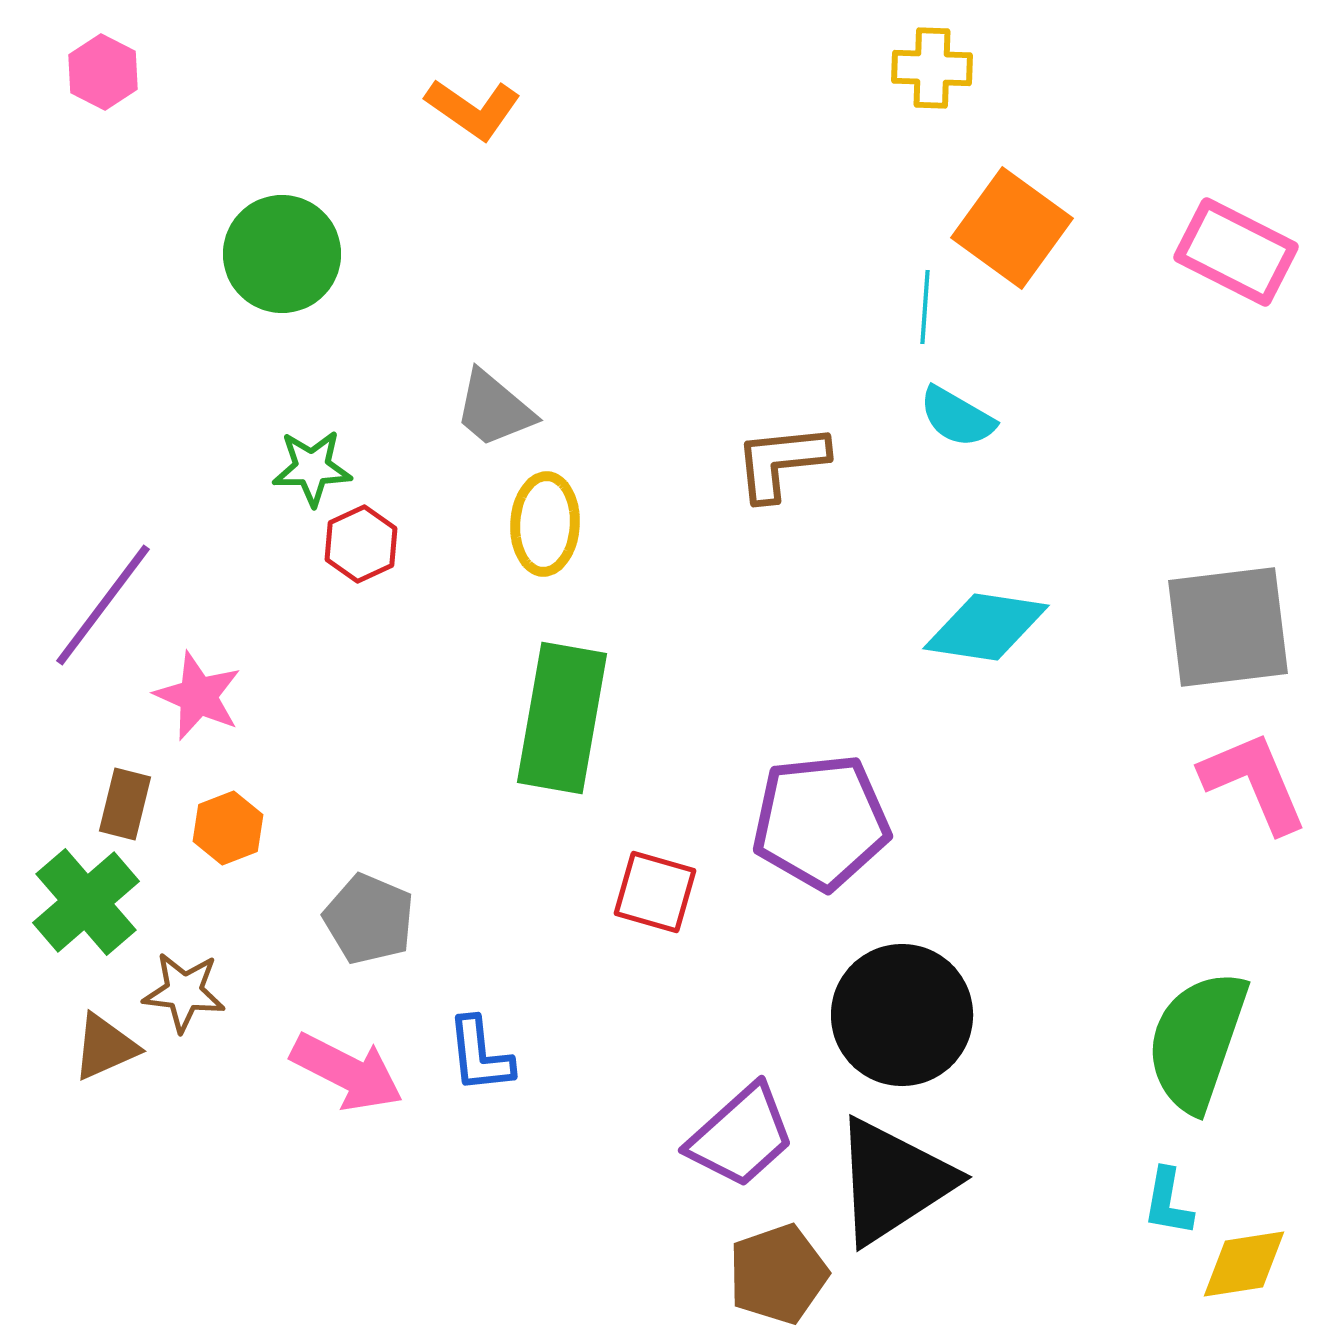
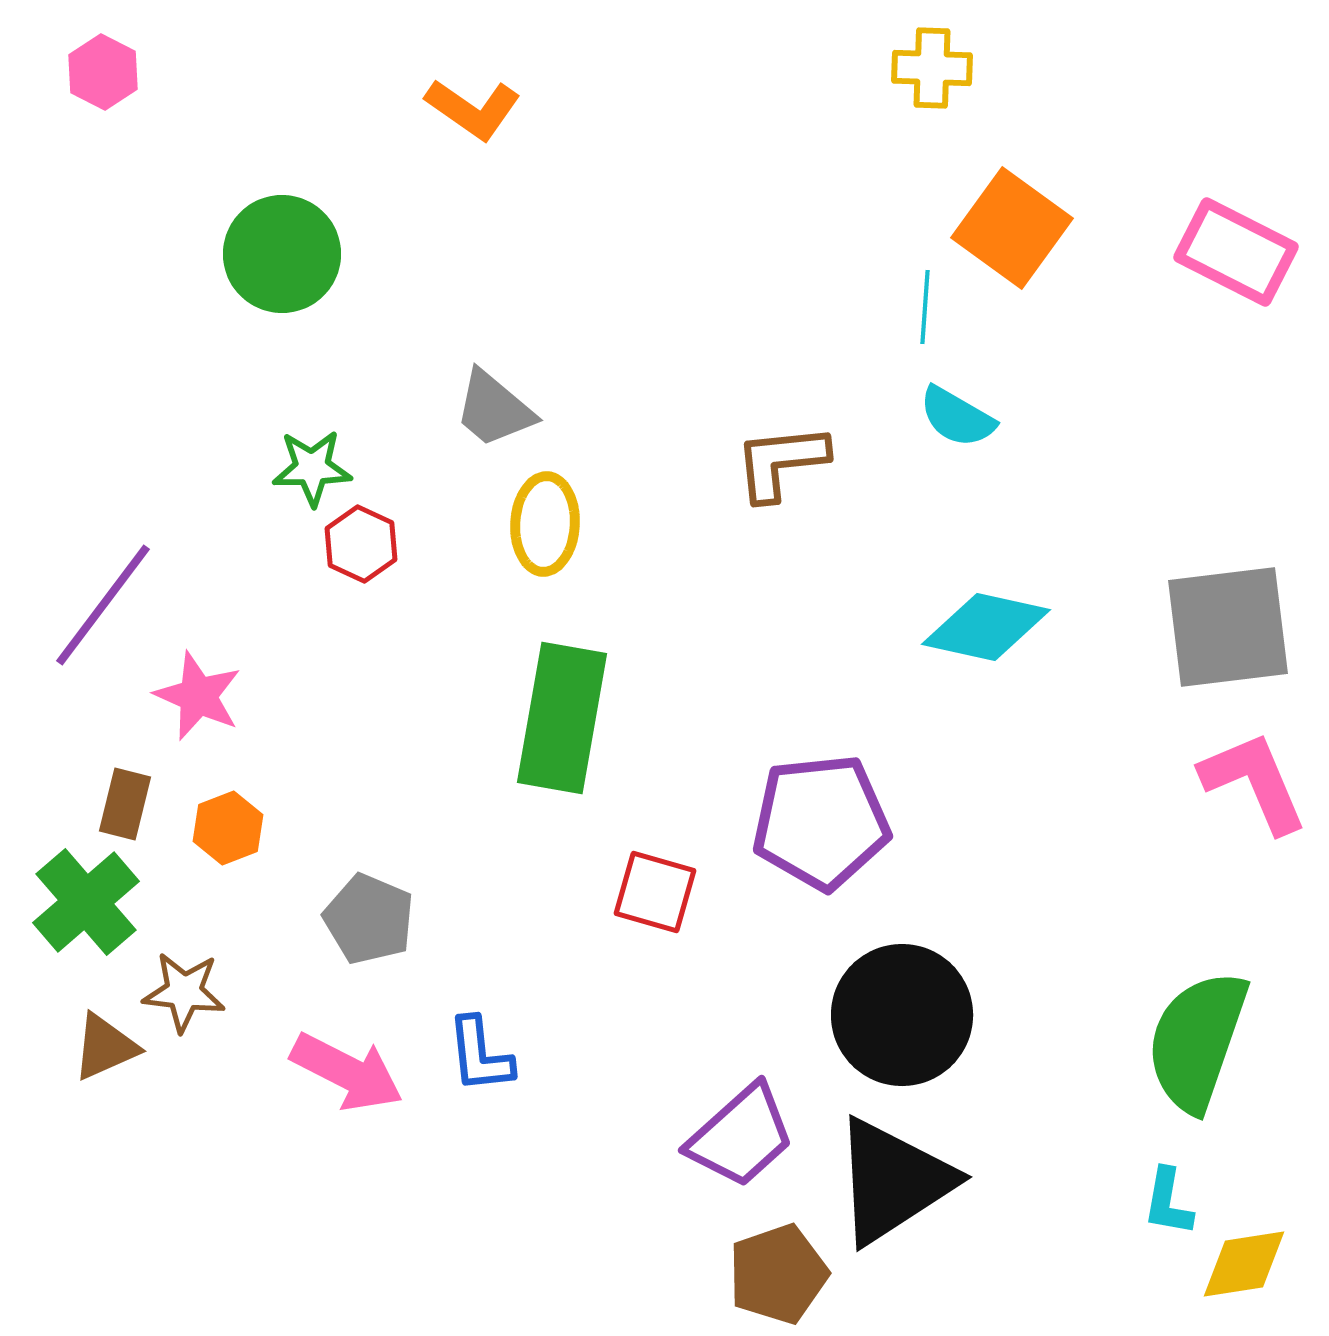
red hexagon: rotated 10 degrees counterclockwise
cyan diamond: rotated 4 degrees clockwise
